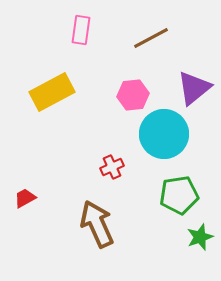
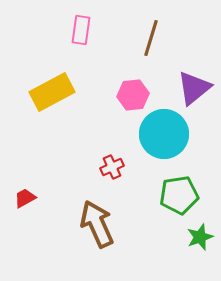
brown line: rotated 45 degrees counterclockwise
